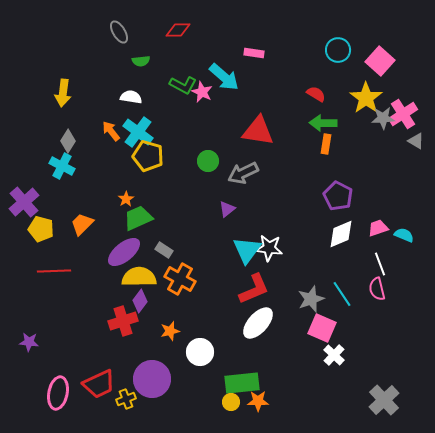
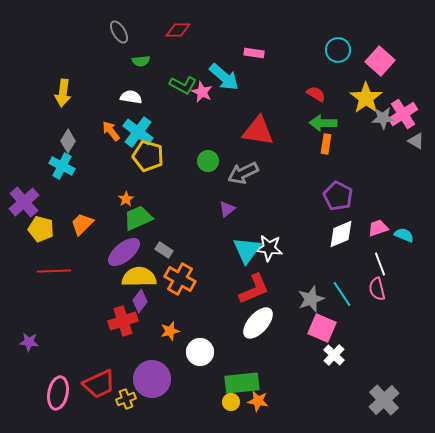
orange star at (258, 401): rotated 10 degrees clockwise
